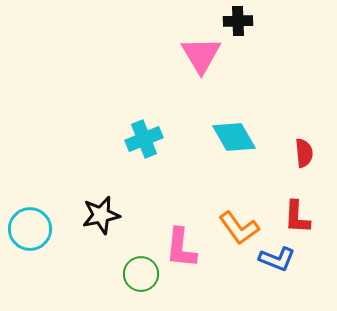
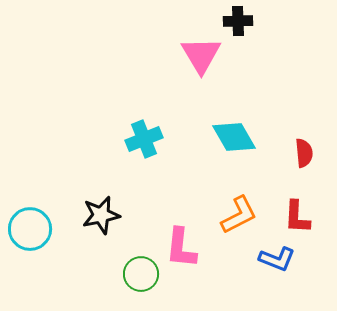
orange L-shape: moved 13 px up; rotated 81 degrees counterclockwise
